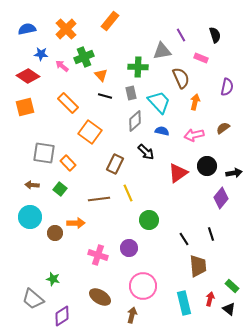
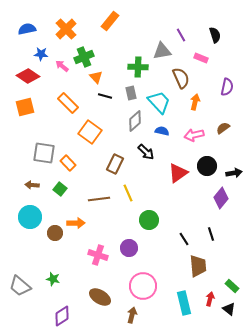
orange triangle at (101, 75): moved 5 px left, 2 px down
gray trapezoid at (33, 299): moved 13 px left, 13 px up
